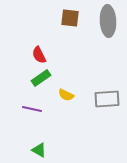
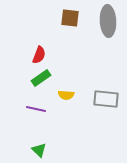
red semicircle: rotated 132 degrees counterclockwise
yellow semicircle: rotated 21 degrees counterclockwise
gray rectangle: moved 1 px left; rotated 10 degrees clockwise
purple line: moved 4 px right
green triangle: rotated 14 degrees clockwise
